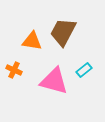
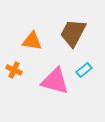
brown trapezoid: moved 10 px right, 1 px down
pink triangle: moved 1 px right
